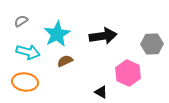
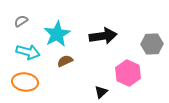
black triangle: rotated 48 degrees clockwise
